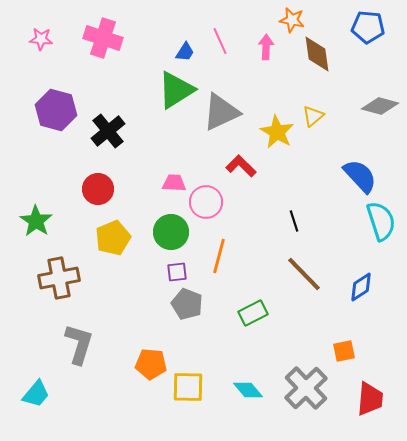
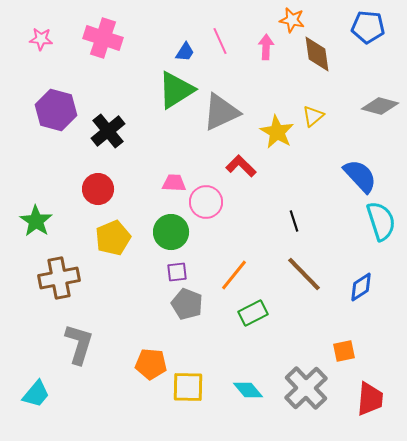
orange line: moved 15 px right, 19 px down; rotated 24 degrees clockwise
